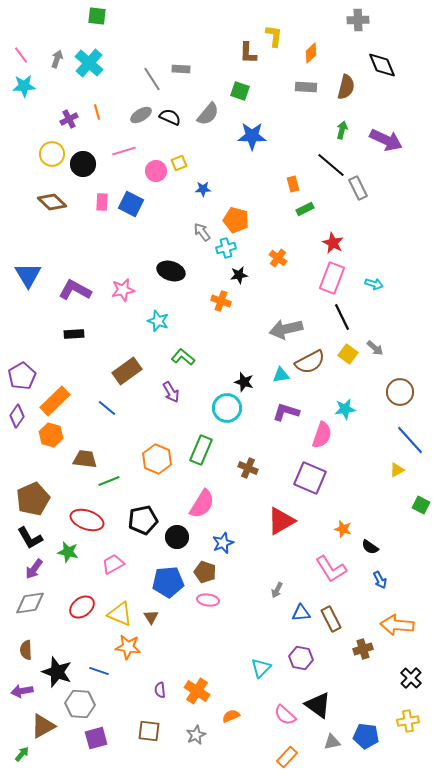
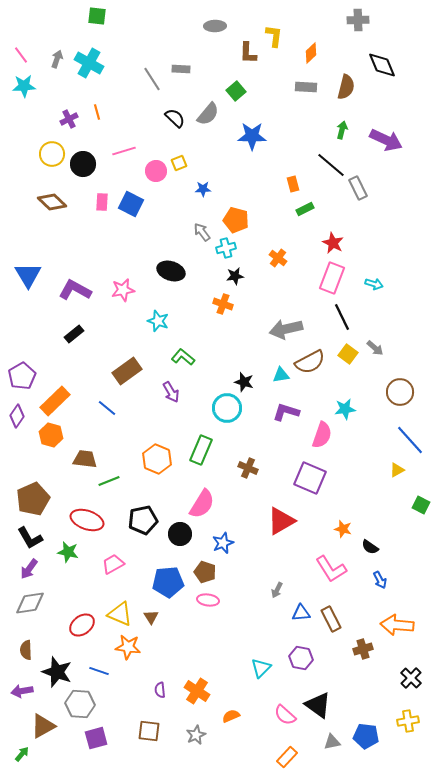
cyan cross at (89, 63): rotated 12 degrees counterclockwise
green square at (240, 91): moved 4 px left; rotated 30 degrees clockwise
gray ellipse at (141, 115): moved 74 px right, 89 px up; rotated 30 degrees clockwise
black semicircle at (170, 117): moved 5 px right, 1 px down; rotated 20 degrees clockwise
black star at (239, 275): moved 4 px left, 1 px down
orange cross at (221, 301): moved 2 px right, 3 px down
black rectangle at (74, 334): rotated 36 degrees counterclockwise
black circle at (177, 537): moved 3 px right, 3 px up
purple arrow at (34, 569): moved 5 px left
red ellipse at (82, 607): moved 18 px down
